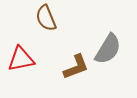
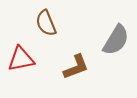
brown semicircle: moved 5 px down
gray semicircle: moved 8 px right, 9 px up
